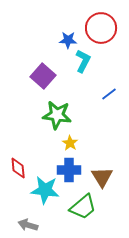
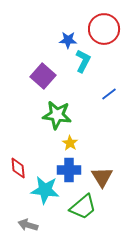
red circle: moved 3 px right, 1 px down
